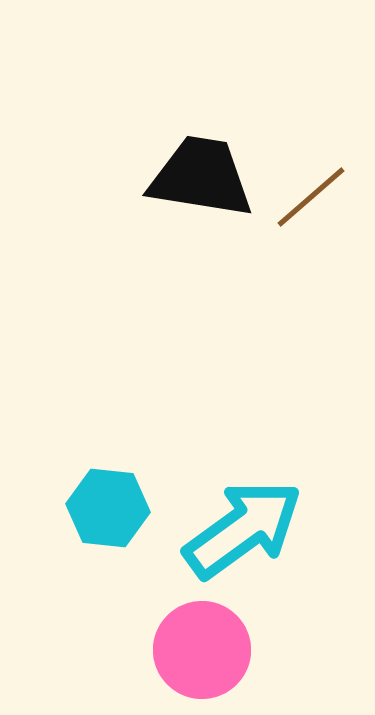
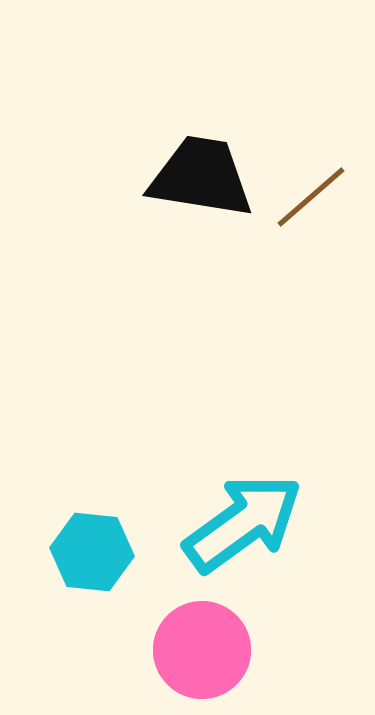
cyan hexagon: moved 16 px left, 44 px down
cyan arrow: moved 6 px up
